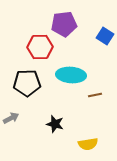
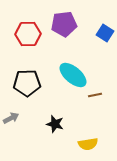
blue square: moved 3 px up
red hexagon: moved 12 px left, 13 px up
cyan ellipse: moved 2 px right; rotated 36 degrees clockwise
